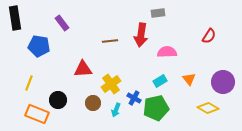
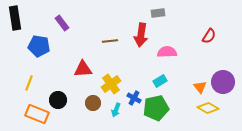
orange triangle: moved 11 px right, 8 px down
